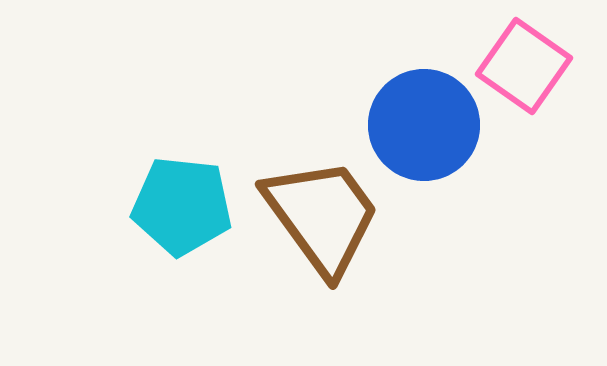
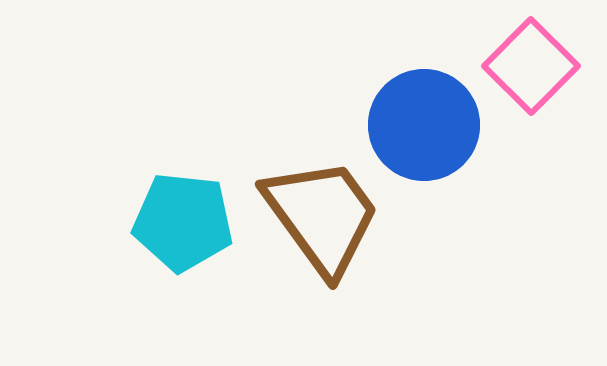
pink square: moved 7 px right; rotated 10 degrees clockwise
cyan pentagon: moved 1 px right, 16 px down
